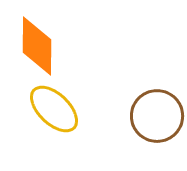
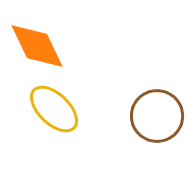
orange diamond: rotated 26 degrees counterclockwise
